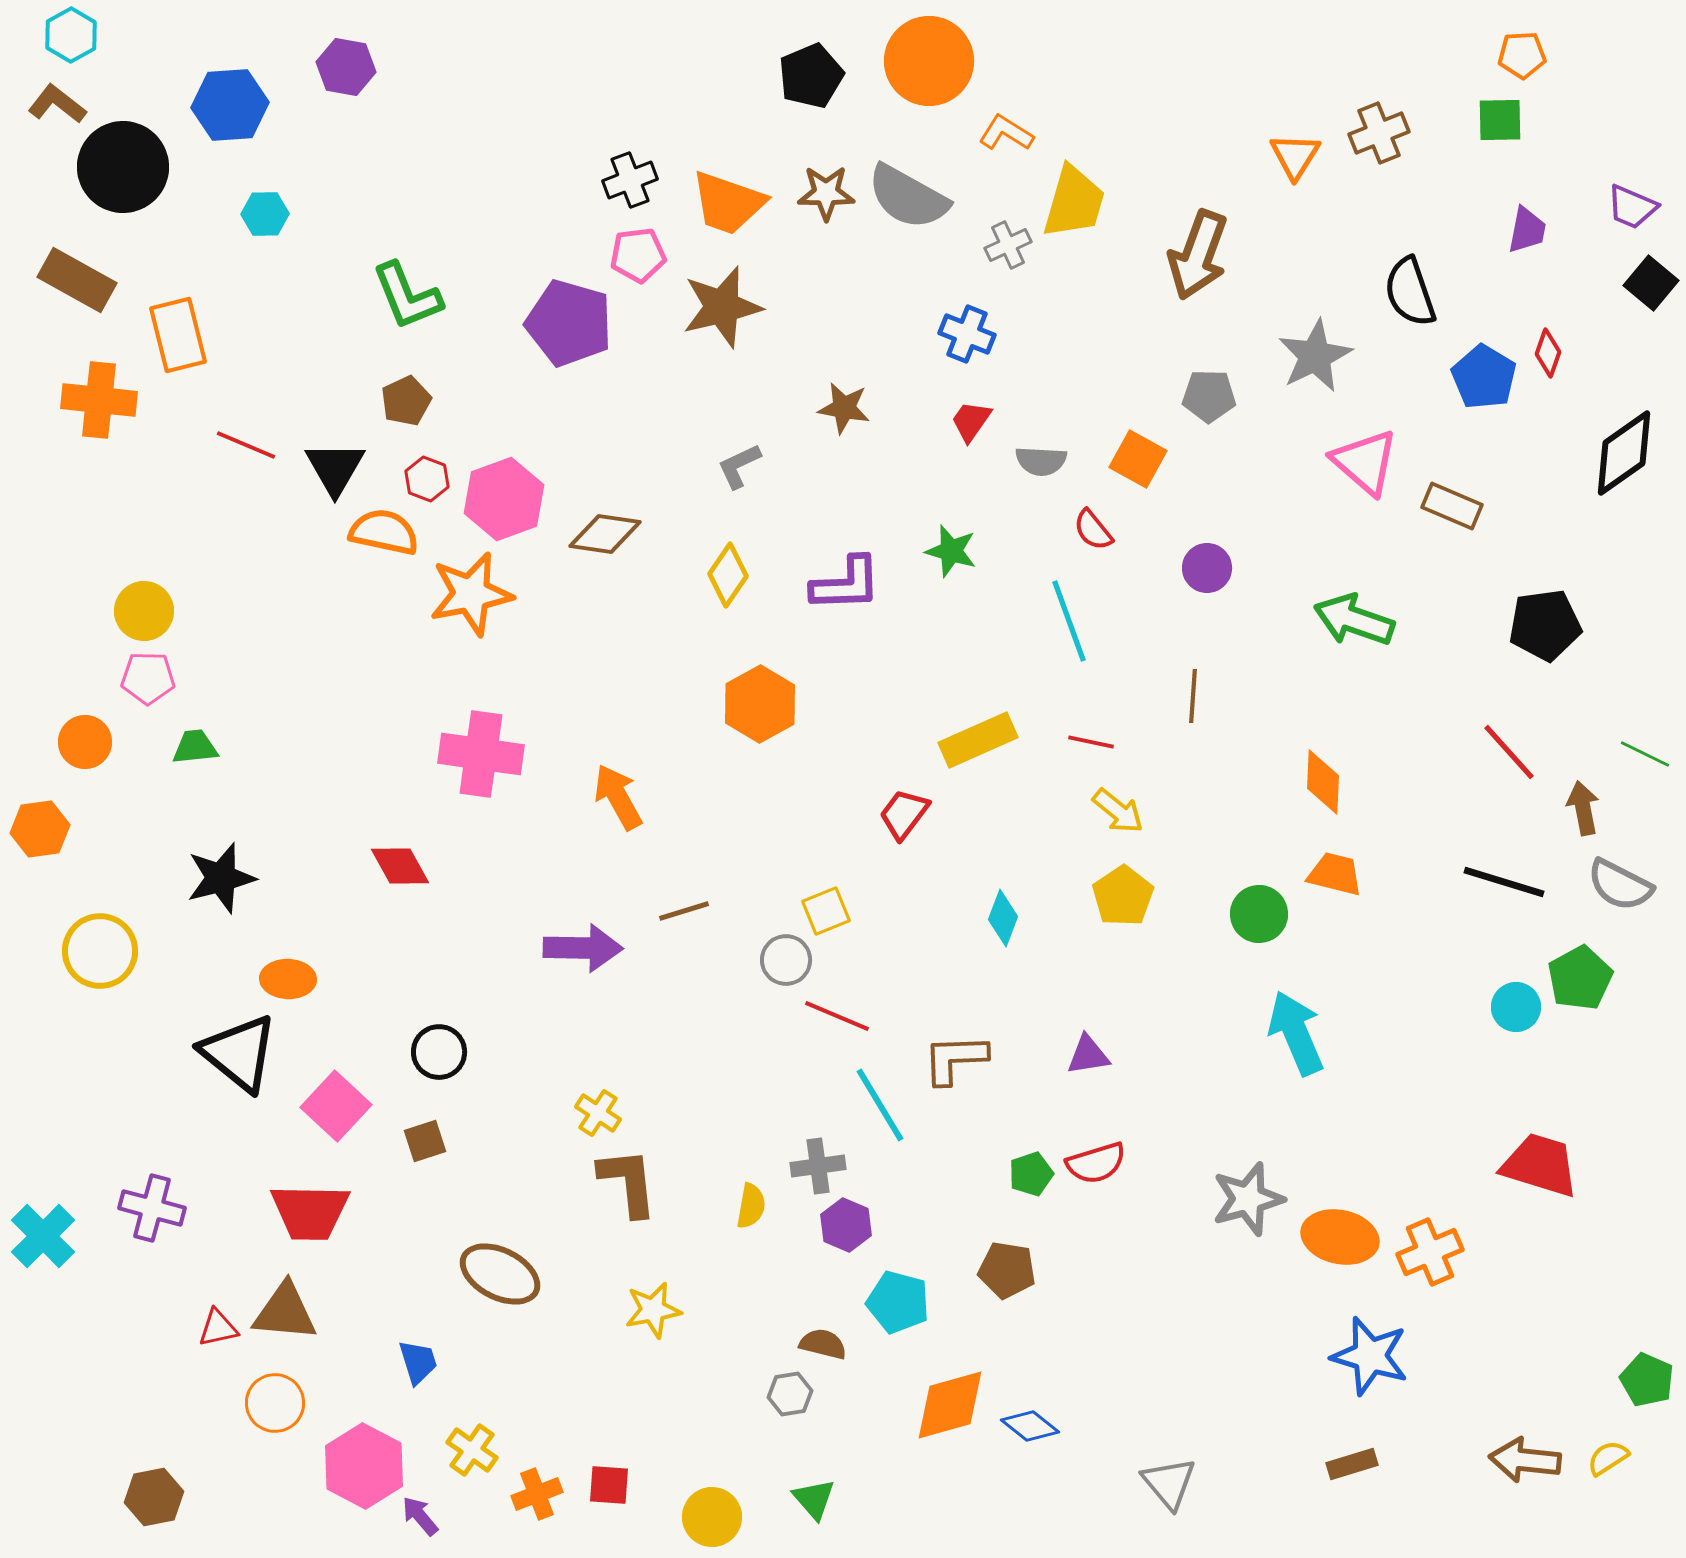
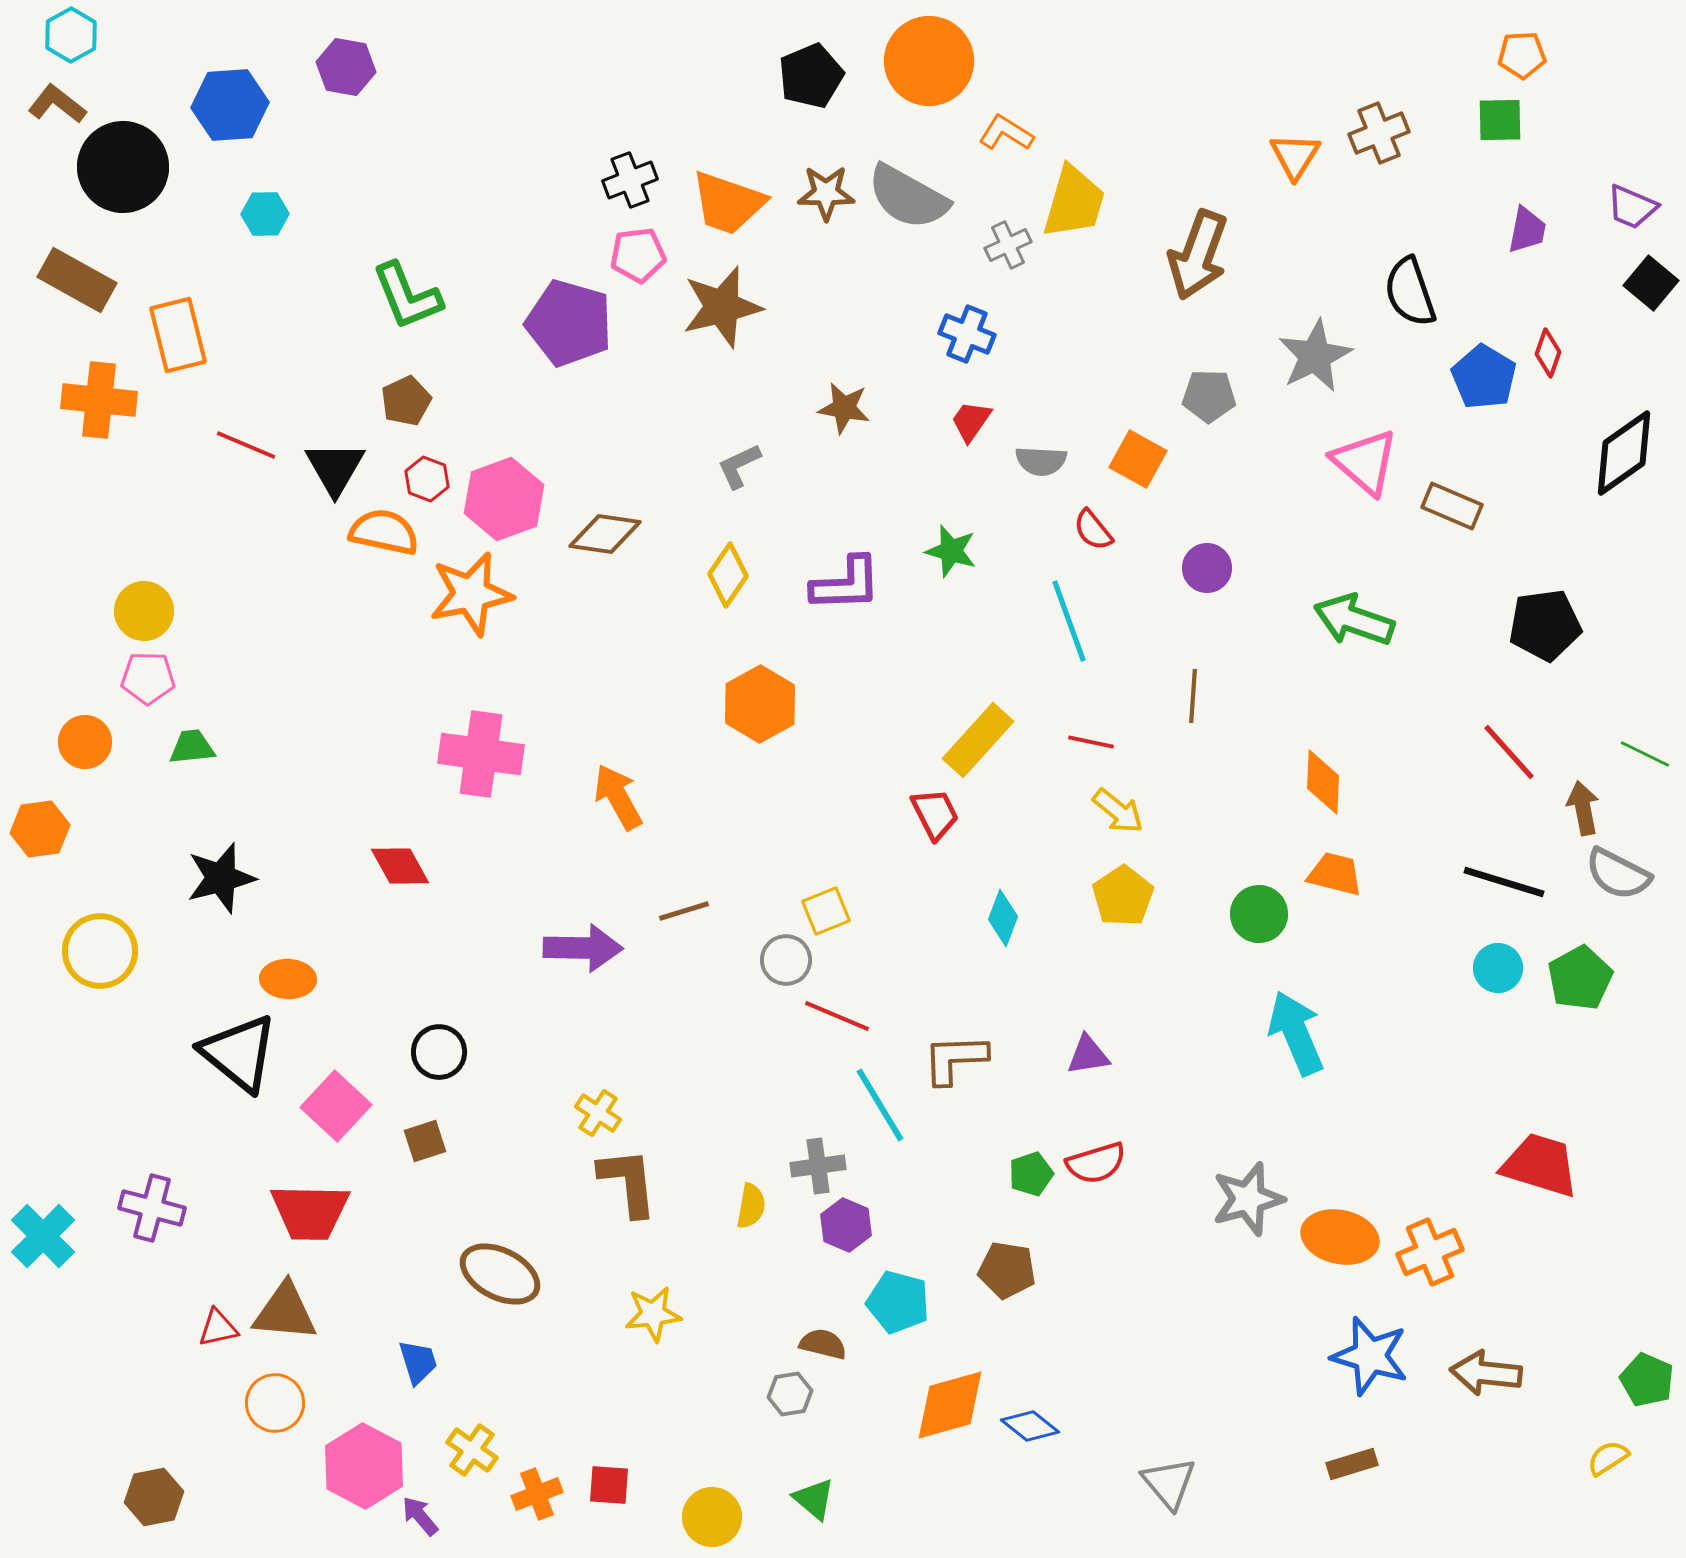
yellow rectangle at (978, 740): rotated 24 degrees counterclockwise
green trapezoid at (195, 747): moved 3 px left
red trapezoid at (904, 814): moved 31 px right; rotated 116 degrees clockwise
gray semicircle at (1620, 885): moved 2 px left, 11 px up
cyan circle at (1516, 1007): moved 18 px left, 39 px up
yellow star at (653, 1310): moved 4 px down; rotated 4 degrees clockwise
brown arrow at (1525, 1460): moved 39 px left, 87 px up
green triangle at (814, 1499): rotated 9 degrees counterclockwise
